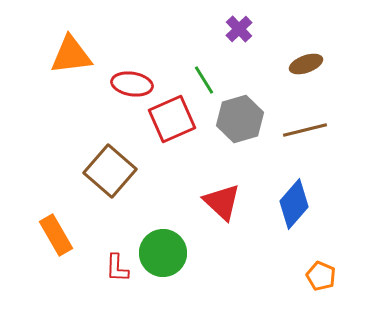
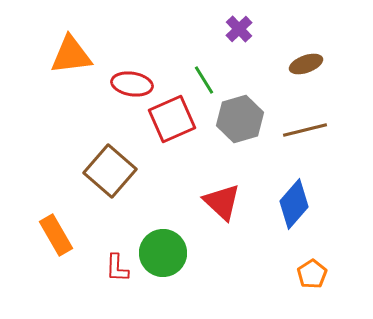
orange pentagon: moved 9 px left, 2 px up; rotated 16 degrees clockwise
